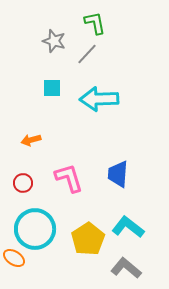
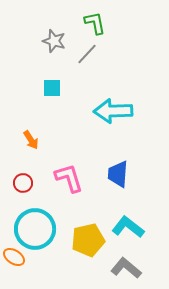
cyan arrow: moved 14 px right, 12 px down
orange arrow: rotated 108 degrees counterclockwise
yellow pentagon: moved 1 px down; rotated 20 degrees clockwise
orange ellipse: moved 1 px up
